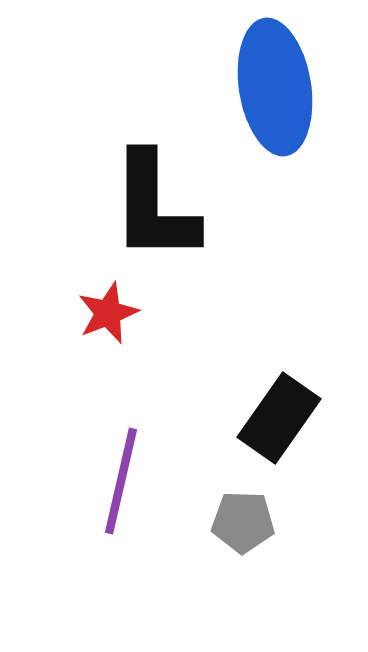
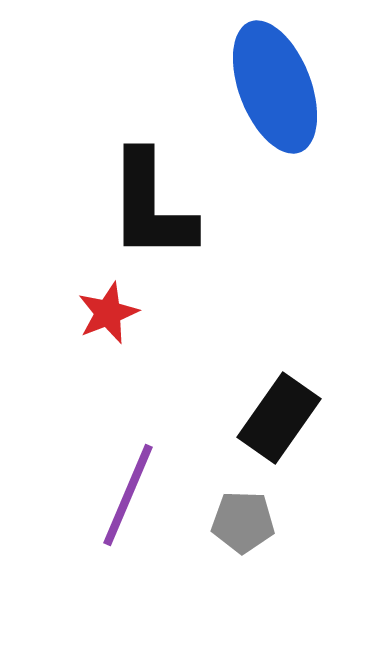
blue ellipse: rotated 12 degrees counterclockwise
black L-shape: moved 3 px left, 1 px up
purple line: moved 7 px right, 14 px down; rotated 10 degrees clockwise
